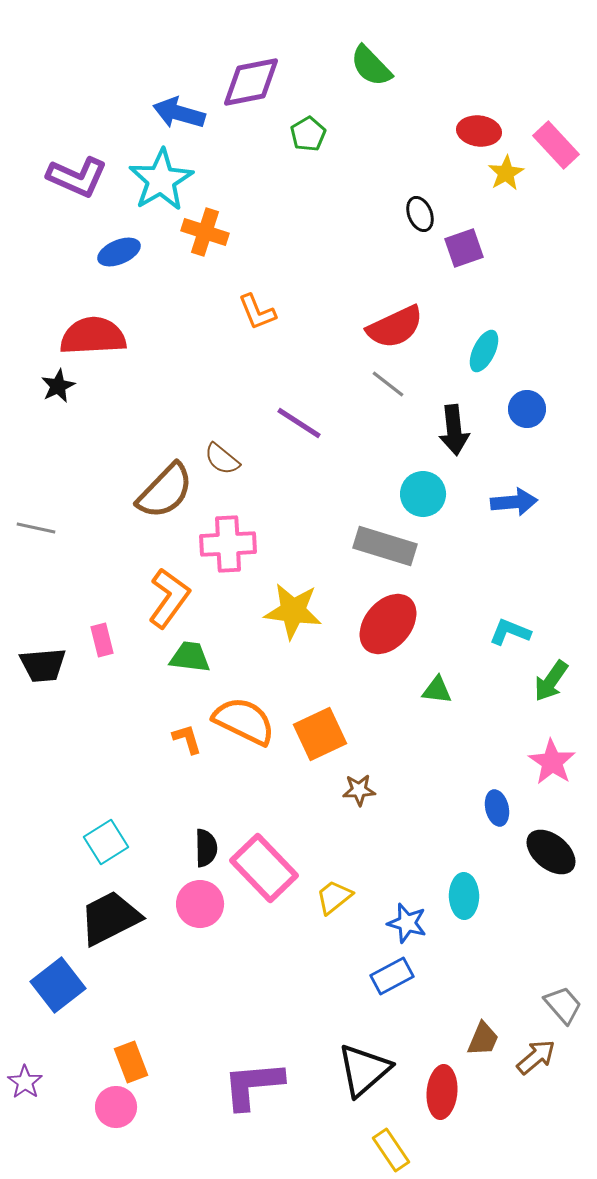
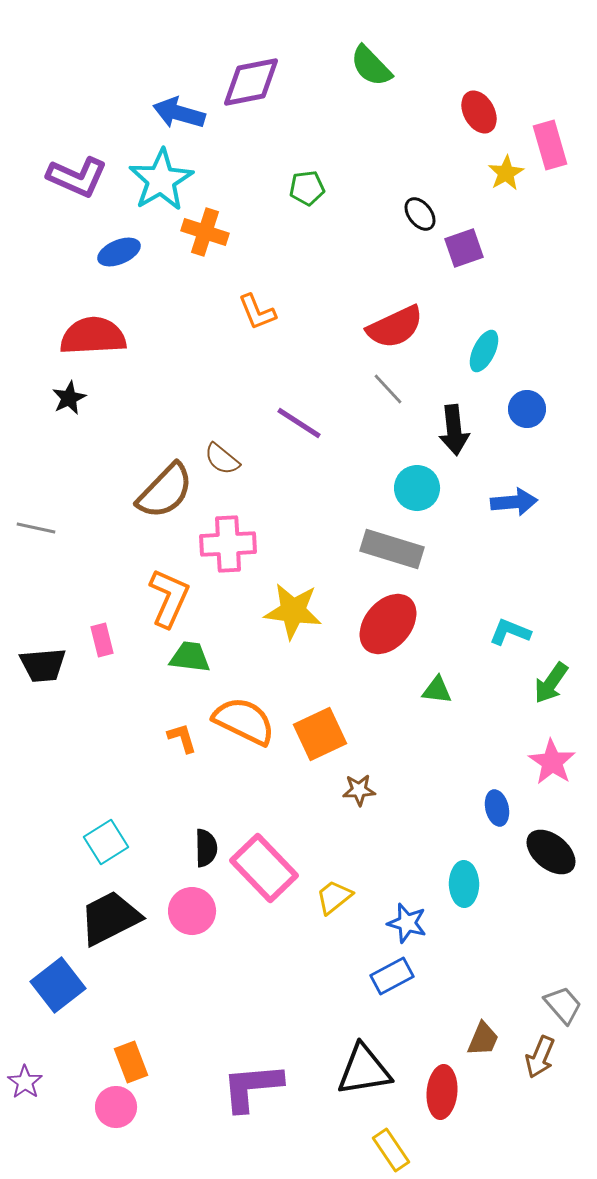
red ellipse at (479, 131): moved 19 px up; rotated 54 degrees clockwise
green pentagon at (308, 134): moved 1 px left, 54 px down; rotated 24 degrees clockwise
pink rectangle at (556, 145): moved 6 px left; rotated 27 degrees clockwise
black ellipse at (420, 214): rotated 16 degrees counterclockwise
gray line at (388, 384): moved 5 px down; rotated 9 degrees clockwise
black star at (58, 386): moved 11 px right, 12 px down
cyan circle at (423, 494): moved 6 px left, 6 px up
gray rectangle at (385, 546): moved 7 px right, 3 px down
orange L-shape at (169, 598): rotated 12 degrees counterclockwise
green arrow at (551, 681): moved 2 px down
orange L-shape at (187, 739): moved 5 px left, 1 px up
cyan ellipse at (464, 896): moved 12 px up
pink circle at (200, 904): moved 8 px left, 7 px down
brown arrow at (536, 1057): moved 4 px right; rotated 153 degrees clockwise
black triangle at (364, 1070): rotated 32 degrees clockwise
purple L-shape at (253, 1085): moved 1 px left, 2 px down
